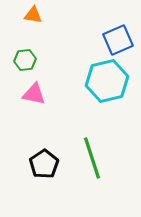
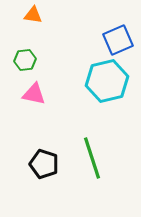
black pentagon: rotated 20 degrees counterclockwise
